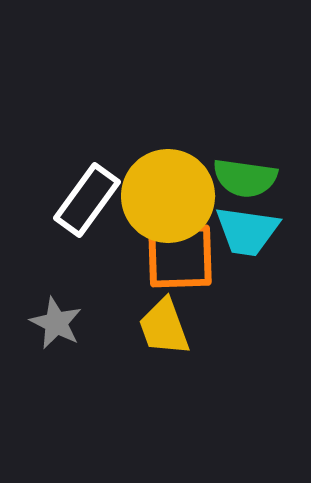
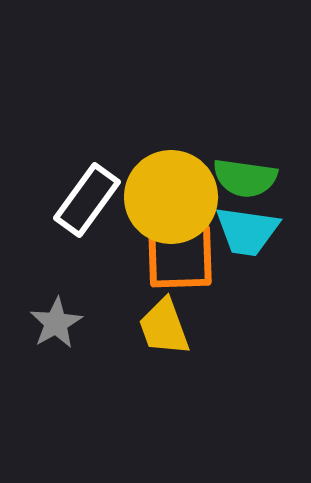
yellow circle: moved 3 px right, 1 px down
gray star: rotated 16 degrees clockwise
